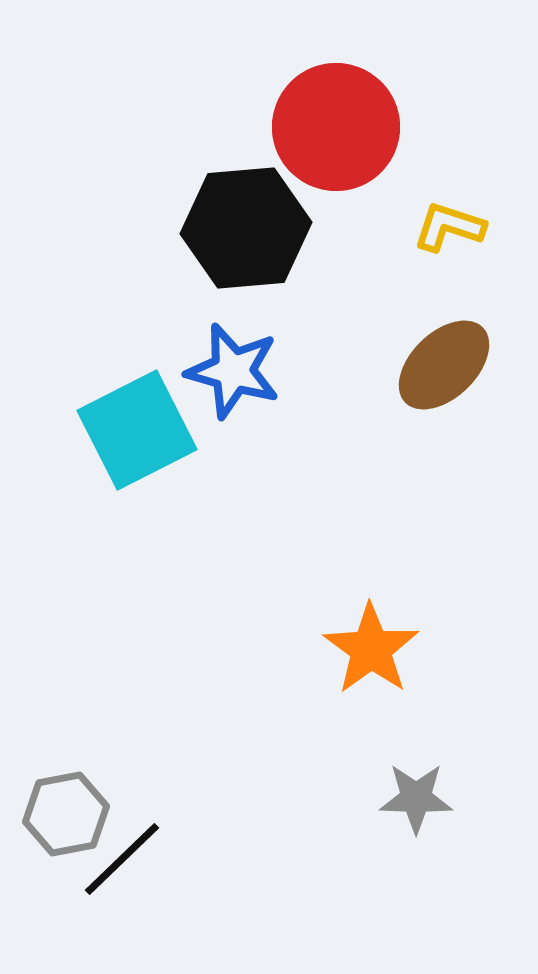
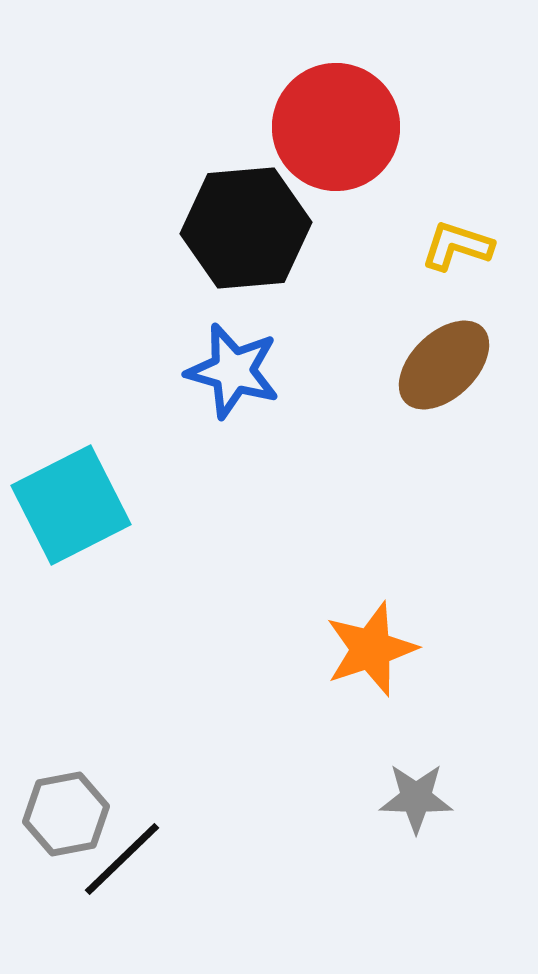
yellow L-shape: moved 8 px right, 19 px down
cyan square: moved 66 px left, 75 px down
orange star: rotated 18 degrees clockwise
